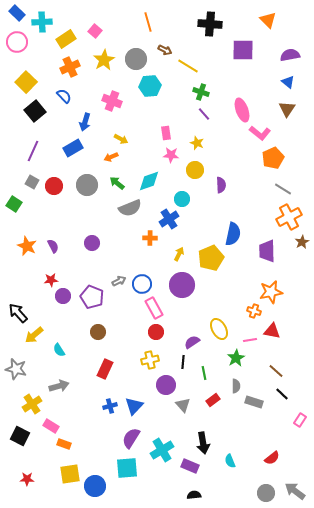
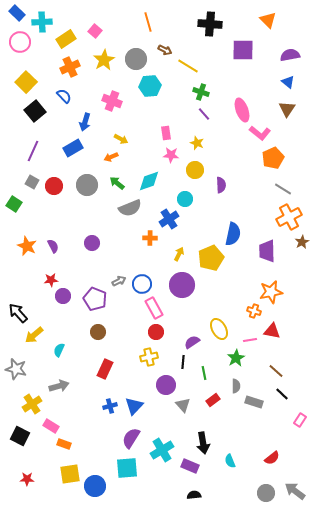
pink circle at (17, 42): moved 3 px right
cyan circle at (182, 199): moved 3 px right
purple pentagon at (92, 297): moved 3 px right, 2 px down
cyan semicircle at (59, 350): rotated 56 degrees clockwise
yellow cross at (150, 360): moved 1 px left, 3 px up
